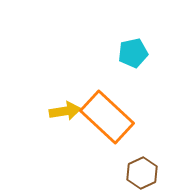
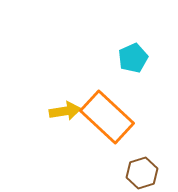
cyan pentagon: moved 5 px down; rotated 12 degrees counterclockwise
brown hexagon: rotated 8 degrees clockwise
